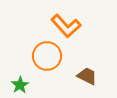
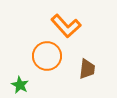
brown trapezoid: moved 7 px up; rotated 70 degrees clockwise
green star: rotated 12 degrees counterclockwise
